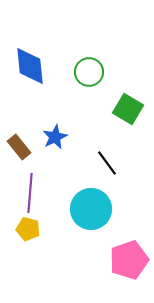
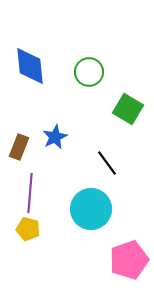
brown rectangle: rotated 60 degrees clockwise
